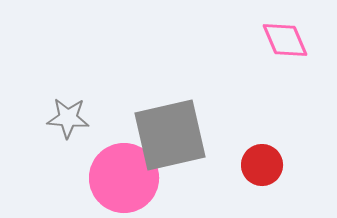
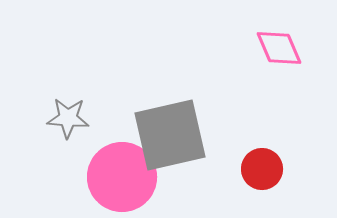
pink diamond: moved 6 px left, 8 px down
red circle: moved 4 px down
pink circle: moved 2 px left, 1 px up
